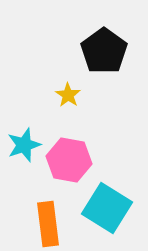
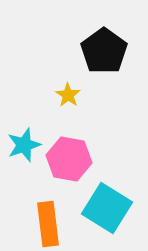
pink hexagon: moved 1 px up
